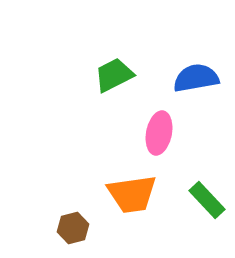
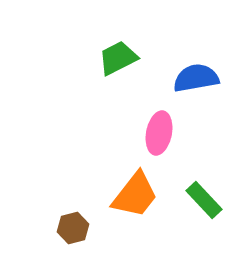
green trapezoid: moved 4 px right, 17 px up
orange trapezoid: moved 3 px right, 1 px down; rotated 44 degrees counterclockwise
green rectangle: moved 3 px left
